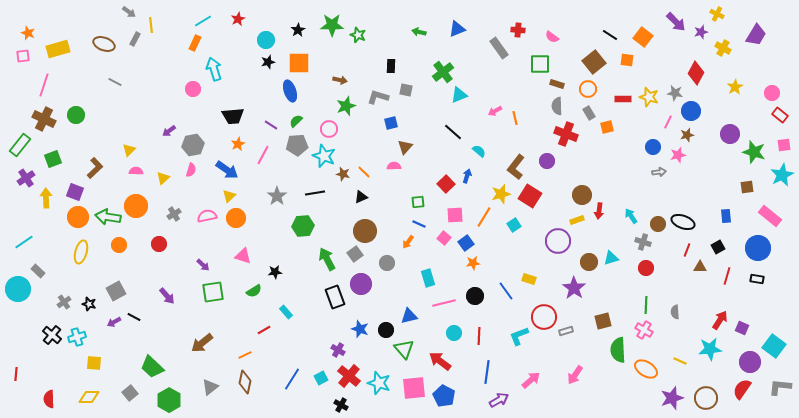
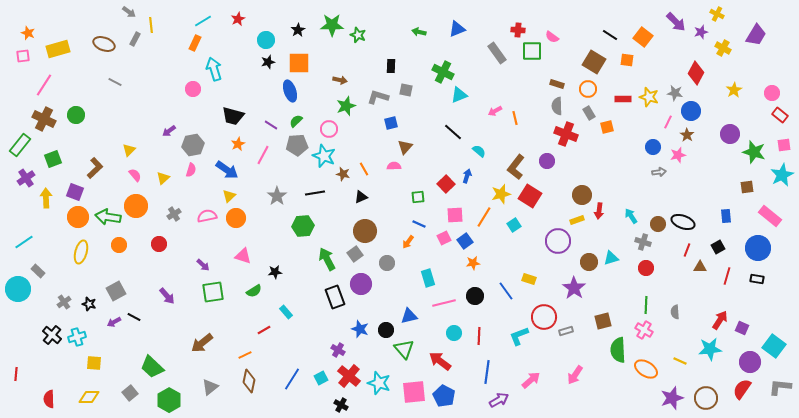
gray rectangle at (499, 48): moved 2 px left, 5 px down
brown square at (594, 62): rotated 20 degrees counterclockwise
green square at (540, 64): moved 8 px left, 13 px up
green cross at (443, 72): rotated 25 degrees counterclockwise
pink line at (44, 85): rotated 15 degrees clockwise
yellow star at (735, 87): moved 1 px left, 3 px down
black trapezoid at (233, 116): rotated 20 degrees clockwise
brown star at (687, 135): rotated 24 degrees counterclockwise
pink semicircle at (136, 171): moved 1 px left, 4 px down; rotated 48 degrees clockwise
orange line at (364, 172): moved 3 px up; rotated 16 degrees clockwise
green square at (418, 202): moved 5 px up
pink square at (444, 238): rotated 24 degrees clockwise
blue square at (466, 243): moved 1 px left, 2 px up
brown diamond at (245, 382): moved 4 px right, 1 px up
pink square at (414, 388): moved 4 px down
